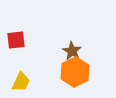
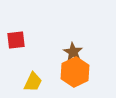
brown star: moved 1 px right, 1 px down
yellow trapezoid: moved 12 px right
